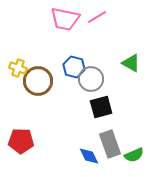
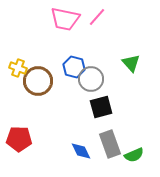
pink line: rotated 18 degrees counterclockwise
green triangle: rotated 18 degrees clockwise
red pentagon: moved 2 px left, 2 px up
blue diamond: moved 8 px left, 5 px up
